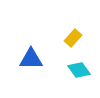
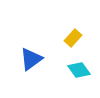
blue triangle: rotated 35 degrees counterclockwise
